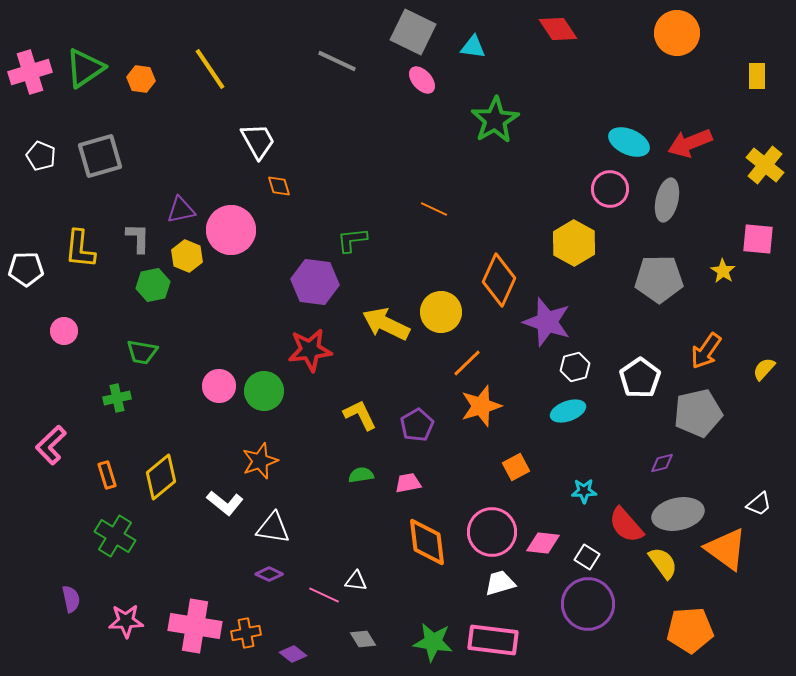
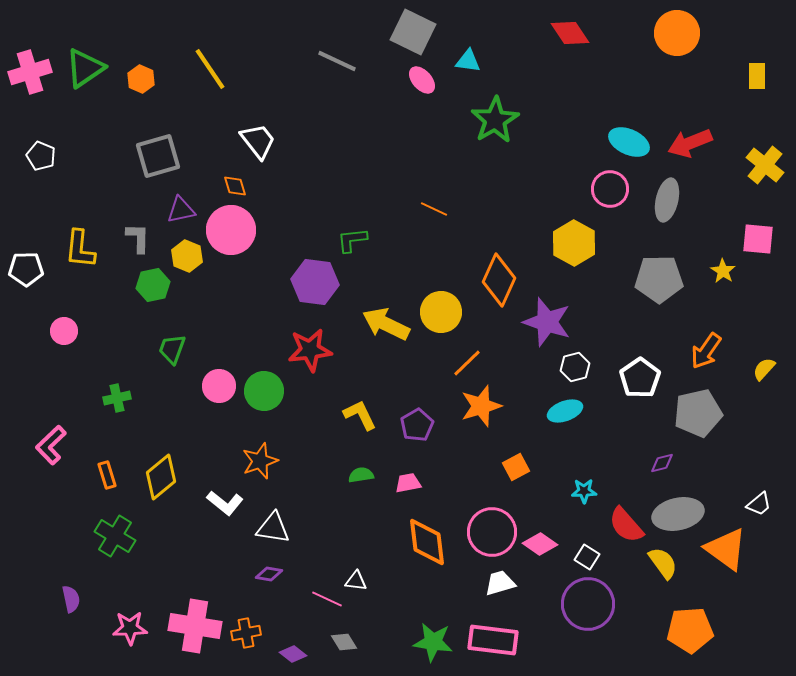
red diamond at (558, 29): moved 12 px right, 4 px down
cyan triangle at (473, 47): moved 5 px left, 14 px down
orange hexagon at (141, 79): rotated 16 degrees clockwise
white trapezoid at (258, 141): rotated 9 degrees counterclockwise
gray square at (100, 156): moved 58 px right
orange diamond at (279, 186): moved 44 px left
green trapezoid at (142, 352): moved 30 px right, 3 px up; rotated 100 degrees clockwise
cyan ellipse at (568, 411): moved 3 px left
pink diamond at (543, 543): moved 3 px left, 1 px down; rotated 28 degrees clockwise
purple diamond at (269, 574): rotated 16 degrees counterclockwise
pink line at (324, 595): moved 3 px right, 4 px down
pink star at (126, 621): moved 4 px right, 7 px down
gray diamond at (363, 639): moved 19 px left, 3 px down
